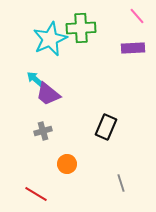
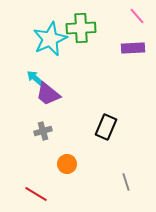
cyan arrow: moved 1 px up
gray line: moved 5 px right, 1 px up
